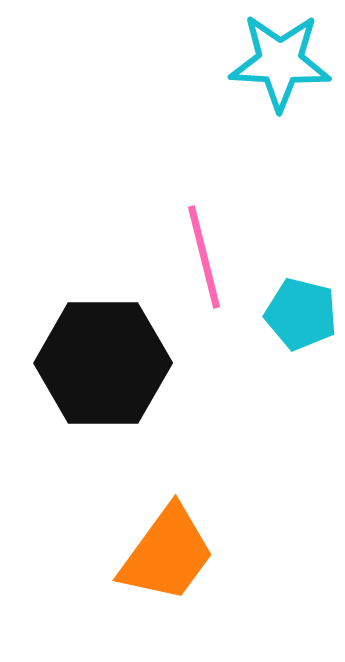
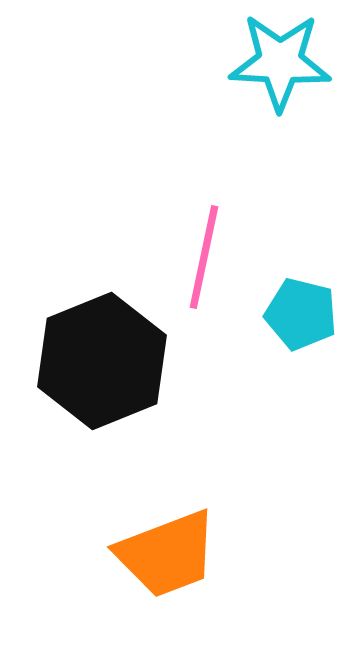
pink line: rotated 26 degrees clockwise
black hexagon: moved 1 px left, 2 px up; rotated 22 degrees counterclockwise
orange trapezoid: rotated 33 degrees clockwise
